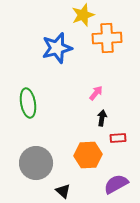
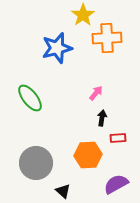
yellow star: rotated 15 degrees counterclockwise
green ellipse: moved 2 px right, 5 px up; rotated 28 degrees counterclockwise
